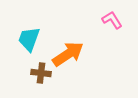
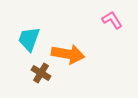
orange arrow: rotated 44 degrees clockwise
brown cross: rotated 24 degrees clockwise
